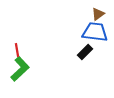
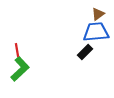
blue trapezoid: moved 1 px right; rotated 12 degrees counterclockwise
